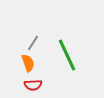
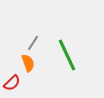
red semicircle: moved 21 px left, 2 px up; rotated 42 degrees counterclockwise
